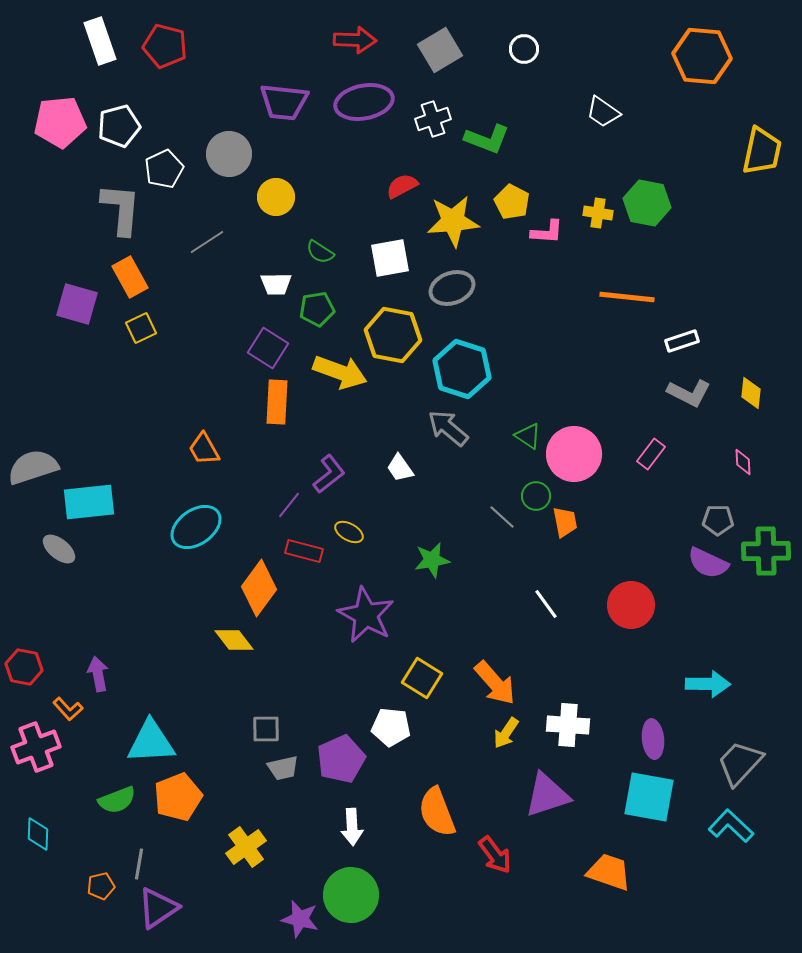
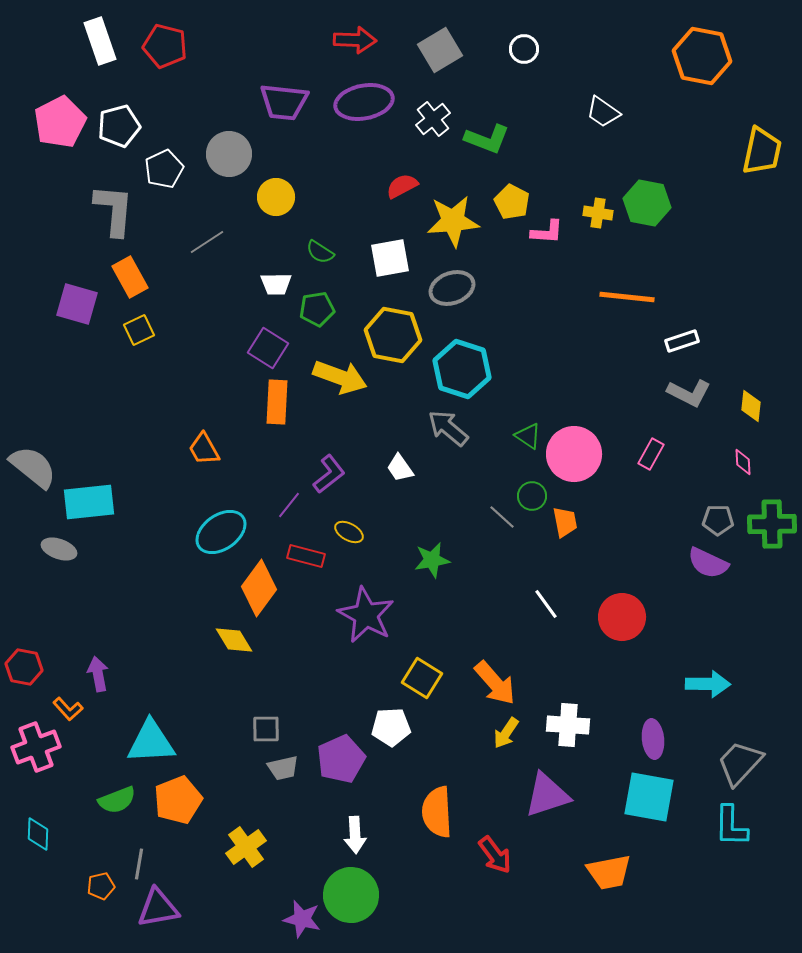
orange hexagon at (702, 56): rotated 6 degrees clockwise
white cross at (433, 119): rotated 20 degrees counterclockwise
pink pentagon at (60, 122): rotated 21 degrees counterclockwise
gray L-shape at (121, 209): moved 7 px left, 1 px down
yellow square at (141, 328): moved 2 px left, 2 px down
yellow arrow at (340, 372): moved 5 px down
yellow diamond at (751, 393): moved 13 px down
pink rectangle at (651, 454): rotated 8 degrees counterclockwise
gray semicircle at (33, 467): rotated 57 degrees clockwise
green circle at (536, 496): moved 4 px left
cyan ellipse at (196, 527): moved 25 px right, 5 px down
gray ellipse at (59, 549): rotated 20 degrees counterclockwise
red rectangle at (304, 551): moved 2 px right, 5 px down
green cross at (766, 551): moved 6 px right, 27 px up
red circle at (631, 605): moved 9 px left, 12 px down
yellow diamond at (234, 640): rotated 6 degrees clockwise
white pentagon at (391, 727): rotated 9 degrees counterclockwise
orange pentagon at (178, 797): moved 3 px down
orange semicircle at (437, 812): rotated 18 degrees clockwise
cyan L-shape at (731, 826): rotated 132 degrees counterclockwise
white arrow at (352, 827): moved 3 px right, 8 px down
orange trapezoid at (609, 872): rotated 150 degrees clockwise
purple triangle at (158, 908): rotated 24 degrees clockwise
purple star at (300, 919): moved 2 px right
